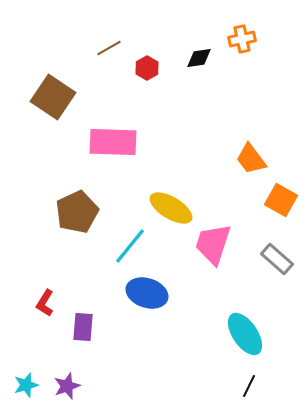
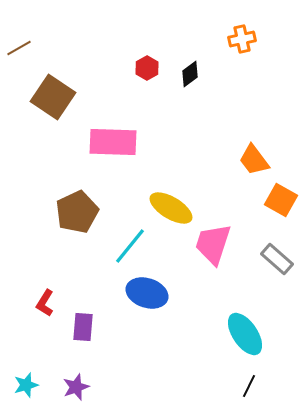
brown line: moved 90 px left
black diamond: moved 9 px left, 16 px down; rotated 28 degrees counterclockwise
orange trapezoid: moved 3 px right, 1 px down
purple star: moved 9 px right, 1 px down
